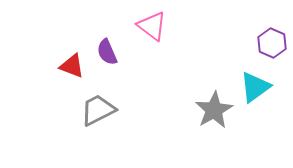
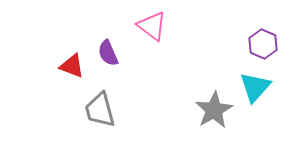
purple hexagon: moved 9 px left, 1 px down
purple semicircle: moved 1 px right, 1 px down
cyan triangle: rotated 12 degrees counterclockwise
gray trapezoid: moved 2 px right; rotated 78 degrees counterclockwise
